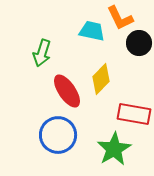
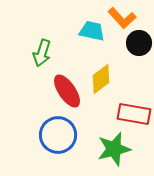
orange L-shape: moved 2 px right; rotated 16 degrees counterclockwise
yellow diamond: rotated 8 degrees clockwise
green star: rotated 16 degrees clockwise
